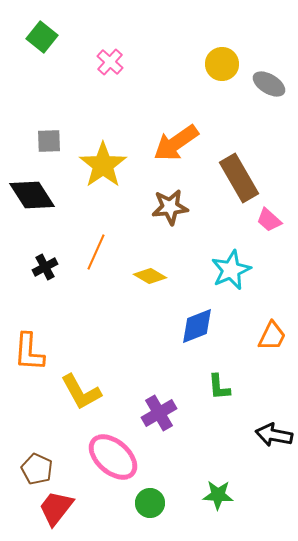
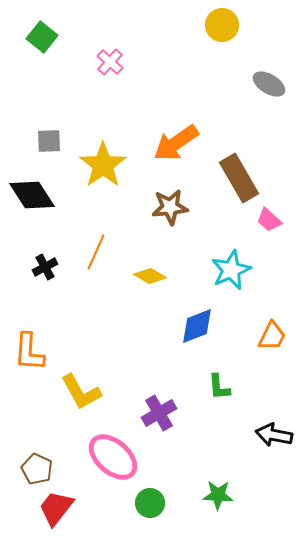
yellow circle: moved 39 px up
